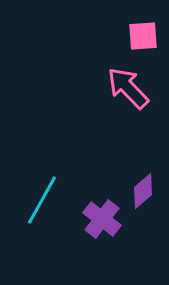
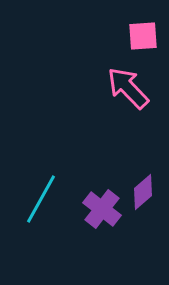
purple diamond: moved 1 px down
cyan line: moved 1 px left, 1 px up
purple cross: moved 10 px up
